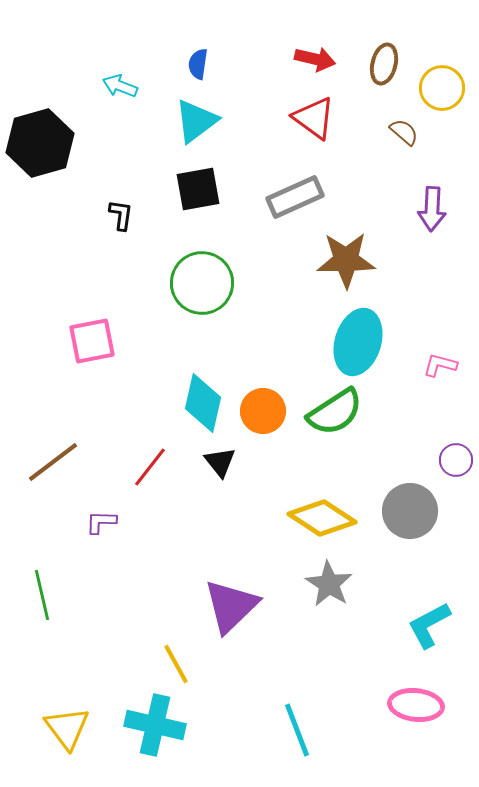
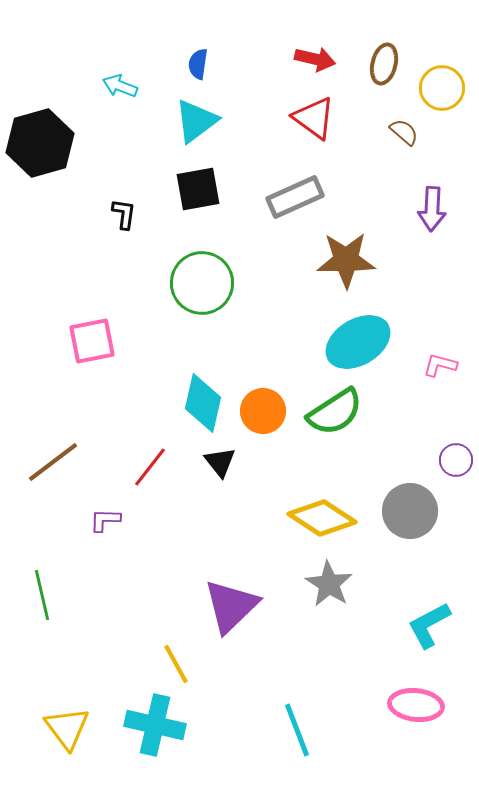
black L-shape: moved 3 px right, 1 px up
cyan ellipse: rotated 42 degrees clockwise
purple L-shape: moved 4 px right, 2 px up
